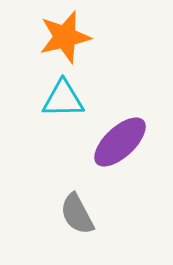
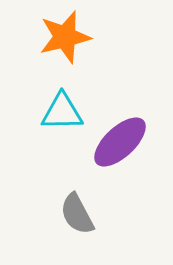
cyan triangle: moved 1 px left, 13 px down
